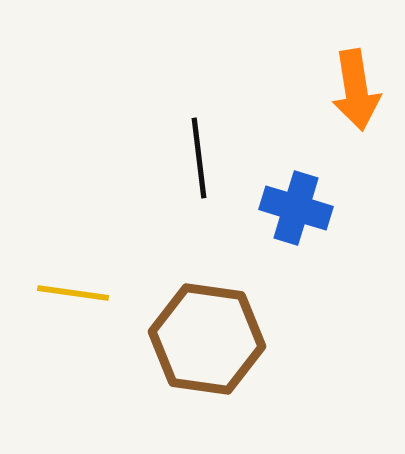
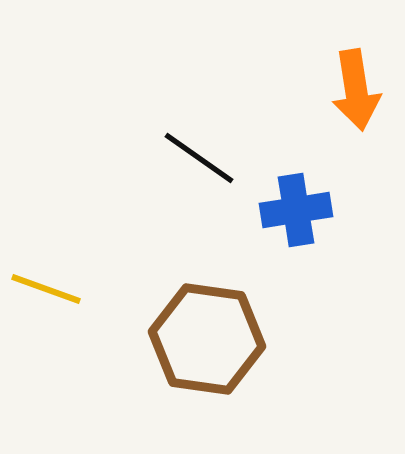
black line: rotated 48 degrees counterclockwise
blue cross: moved 2 px down; rotated 26 degrees counterclockwise
yellow line: moved 27 px left, 4 px up; rotated 12 degrees clockwise
